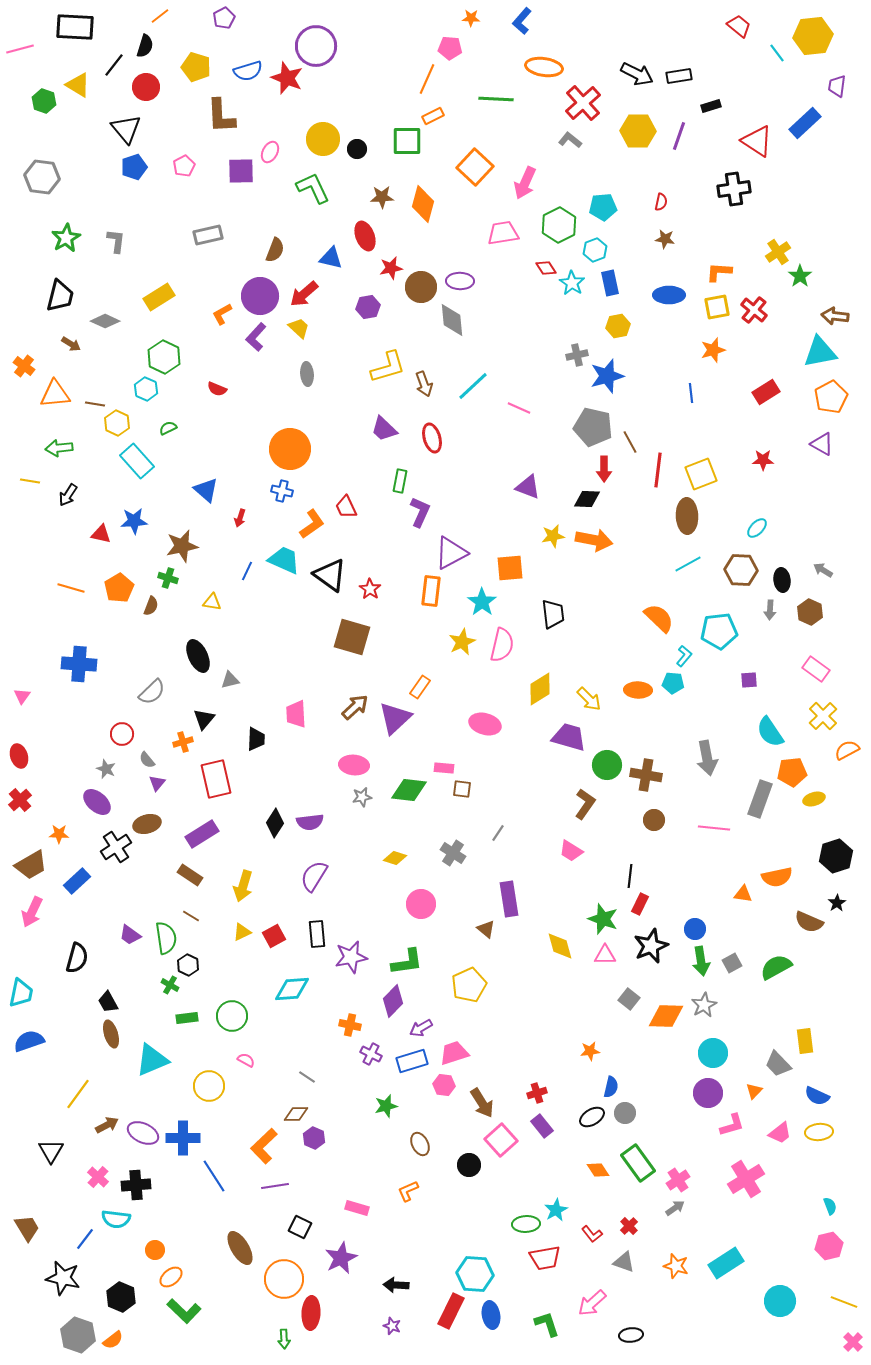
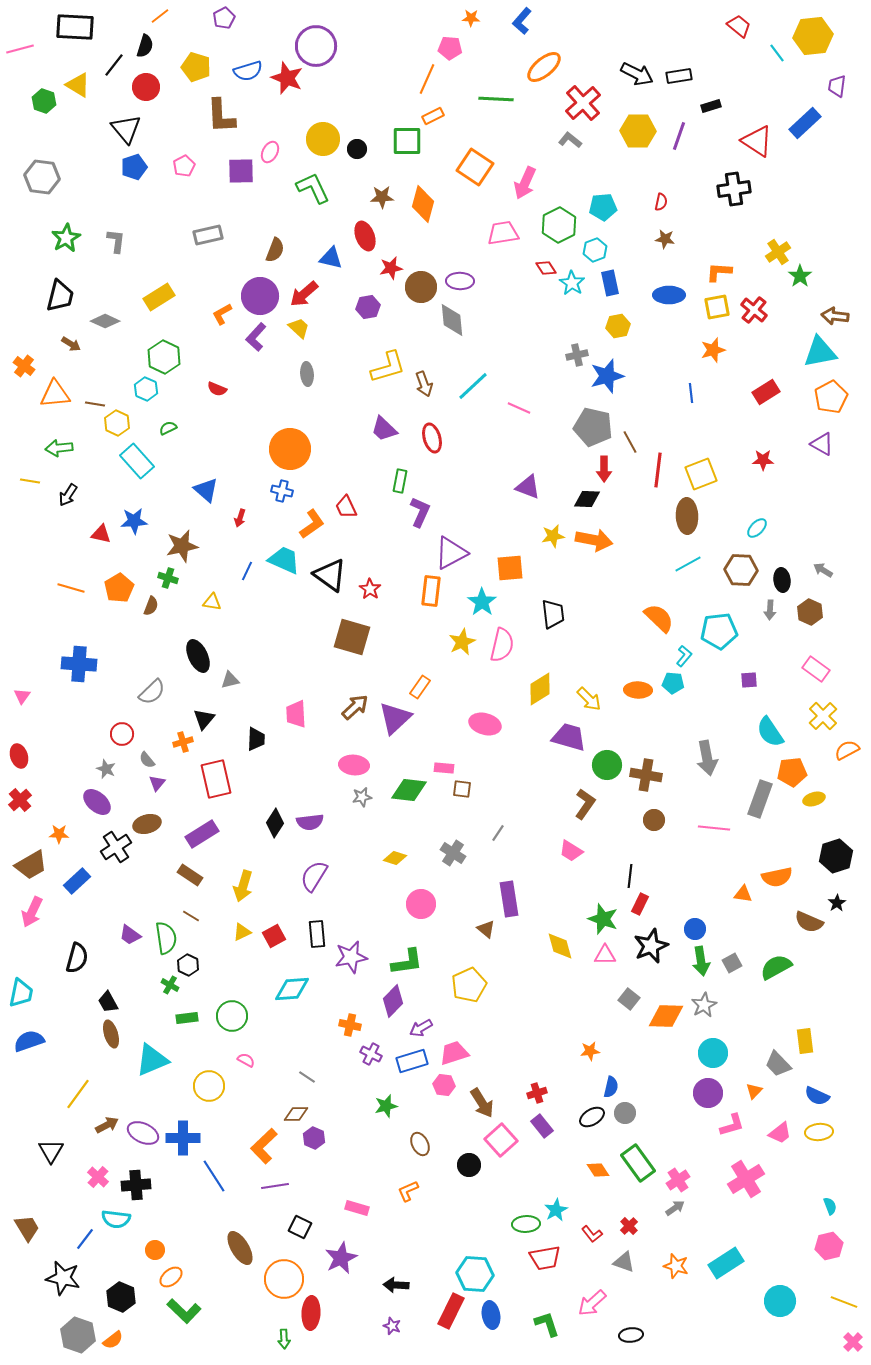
orange ellipse at (544, 67): rotated 48 degrees counterclockwise
orange square at (475, 167): rotated 9 degrees counterclockwise
